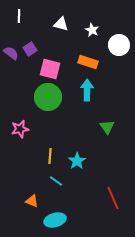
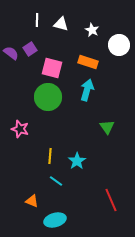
white line: moved 18 px right, 4 px down
pink square: moved 2 px right, 1 px up
cyan arrow: rotated 15 degrees clockwise
pink star: rotated 30 degrees clockwise
red line: moved 2 px left, 2 px down
